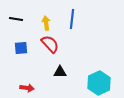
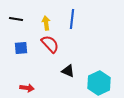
black triangle: moved 8 px right, 1 px up; rotated 24 degrees clockwise
